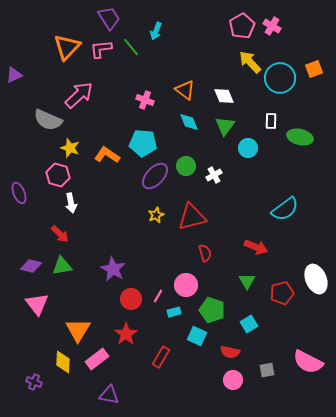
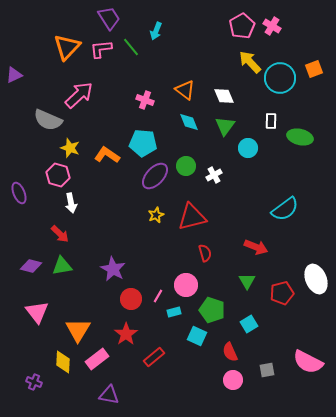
pink triangle at (37, 304): moved 8 px down
red semicircle at (230, 352): rotated 54 degrees clockwise
red rectangle at (161, 357): moved 7 px left; rotated 20 degrees clockwise
